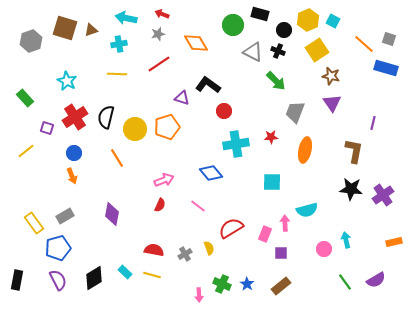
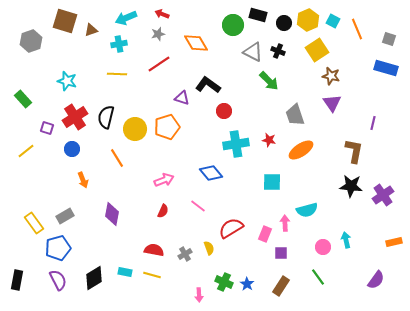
black rectangle at (260, 14): moved 2 px left, 1 px down
cyan arrow at (126, 18): rotated 35 degrees counterclockwise
brown square at (65, 28): moved 7 px up
black circle at (284, 30): moved 7 px up
orange line at (364, 44): moved 7 px left, 15 px up; rotated 25 degrees clockwise
cyan star at (67, 81): rotated 12 degrees counterclockwise
green arrow at (276, 81): moved 7 px left
green rectangle at (25, 98): moved 2 px left, 1 px down
gray trapezoid at (295, 112): moved 3 px down; rotated 40 degrees counterclockwise
red star at (271, 137): moved 2 px left, 3 px down; rotated 16 degrees clockwise
orange ellipse at (305, 150): moved 4 px left; rotated 45 degrees clockwise
blue circle at (74, 153): moved 2 px left, 4 px up
orange arrow at (72, 176): moved 11 px right, 4 px down
black star at (351, 189): moved 3 px up
red semicircle at (160, 205): moved 3 px right, 6 px down
pink circle at (324, 249): moved 1 px left, 2 px up
cyan rectangle at (125, 272): rotated 32 degrees counterclockwise
purple semicircle at (376, 280): rotated 24 degrees counterclockwise
green line at (345, 282): moved 27 px left, 5 px up
green cross at (222, 284): moved 2 px right, 2 px up
brown rectangle at (281, 286): rotated 18 degrees counterclockwise
